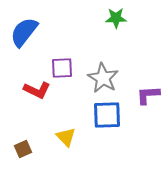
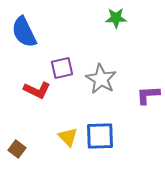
blue semicircle: rotated 64 degrees counterclockwise
purple square: rotated 10 degrees counterclockwise
gray star: moved 2 px left, 1 px down
blue square: moved 7 px left, 21 px down
yellow triangle: moved 2 px right
brown square: moved 6 px left; rotated 30 degrees counterclockwise
